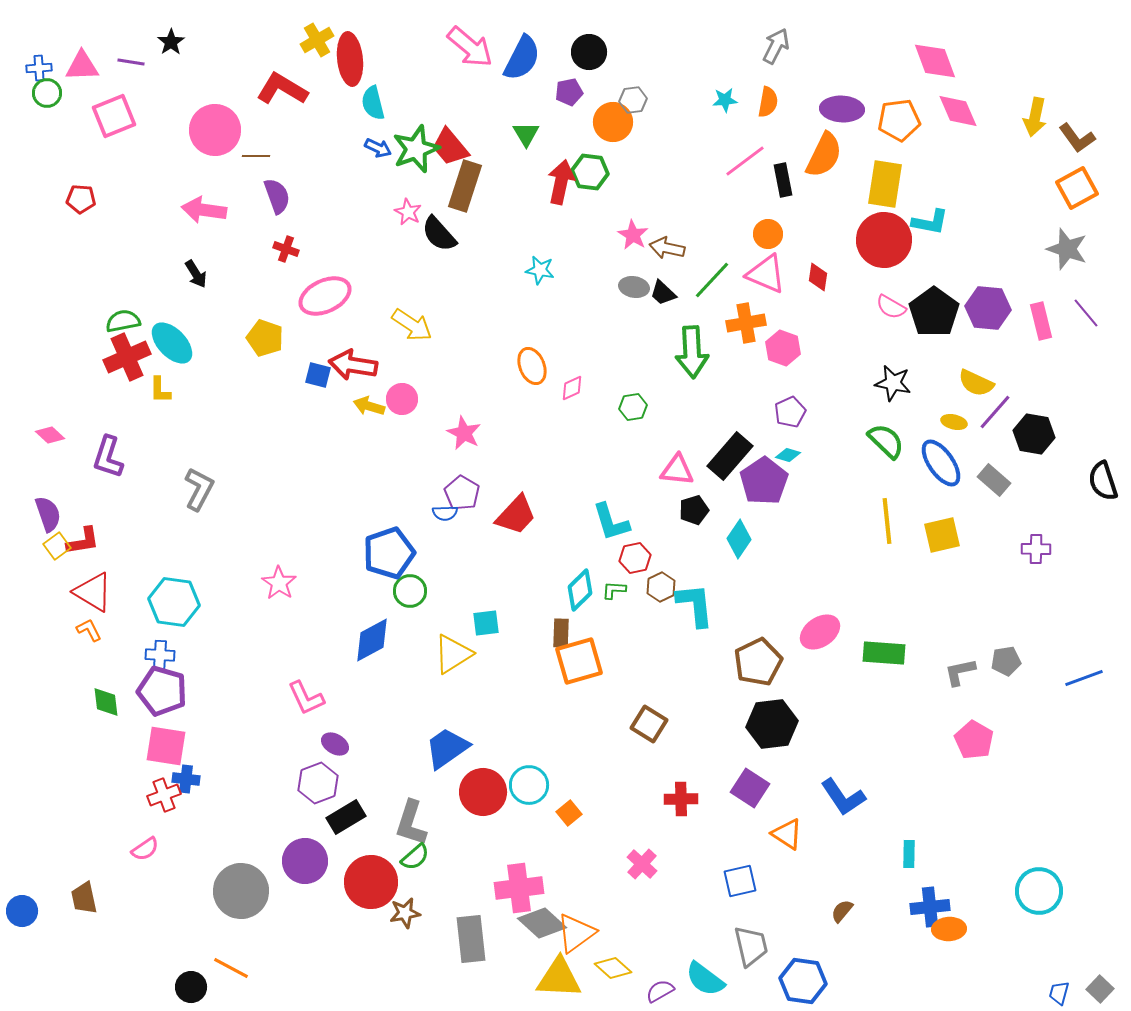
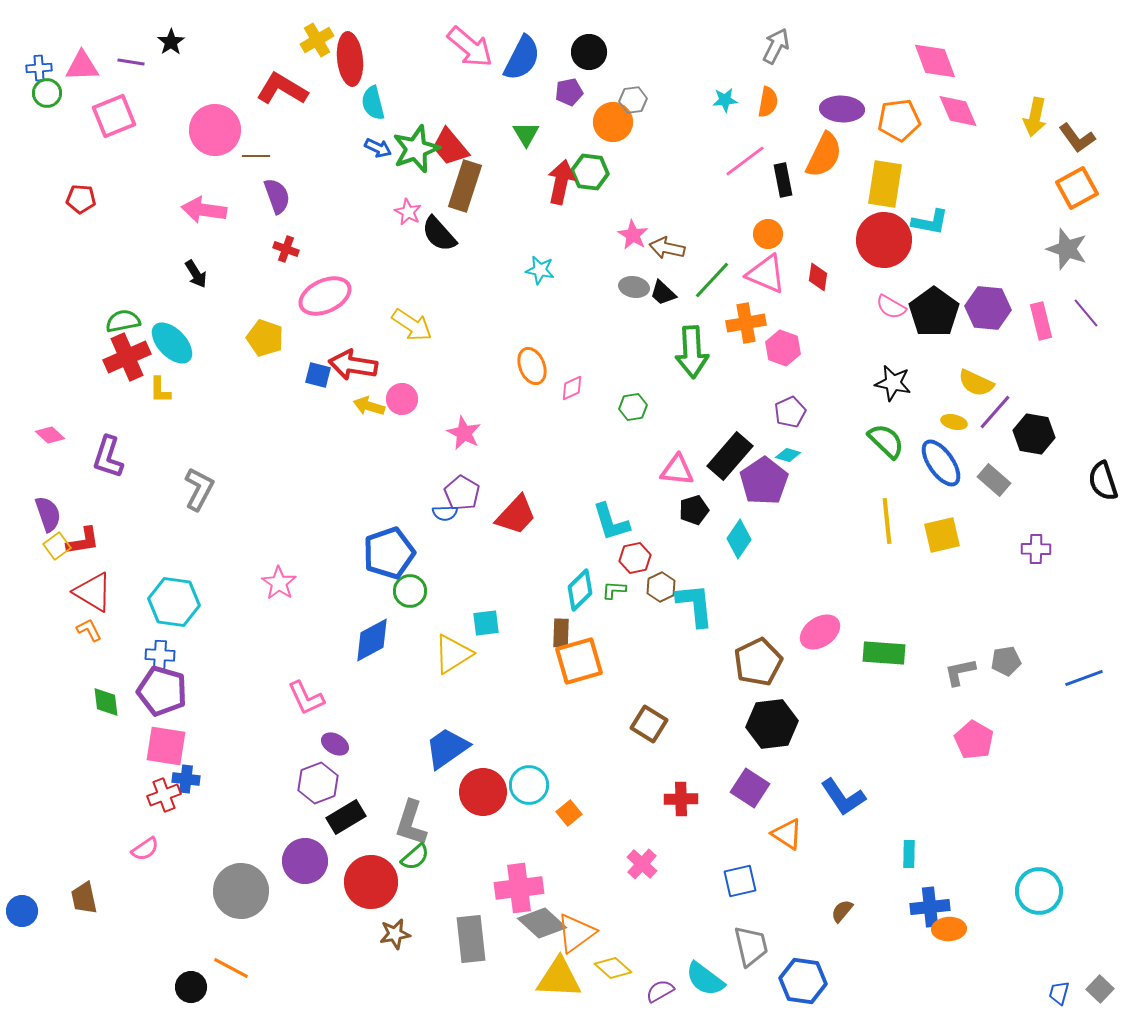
brown star at (405, 913): moved 10 px left, 21 px down
